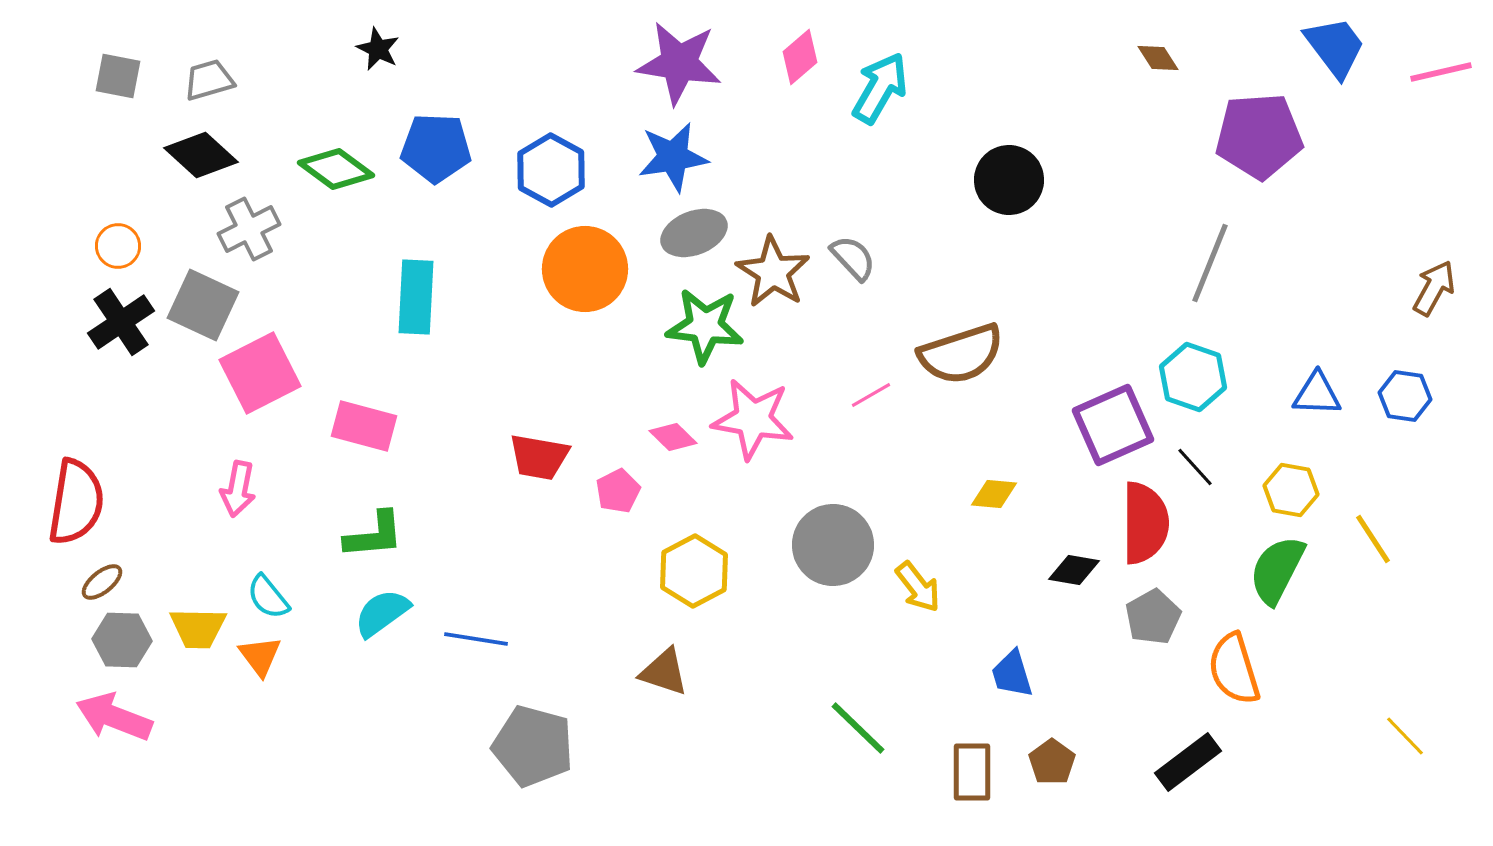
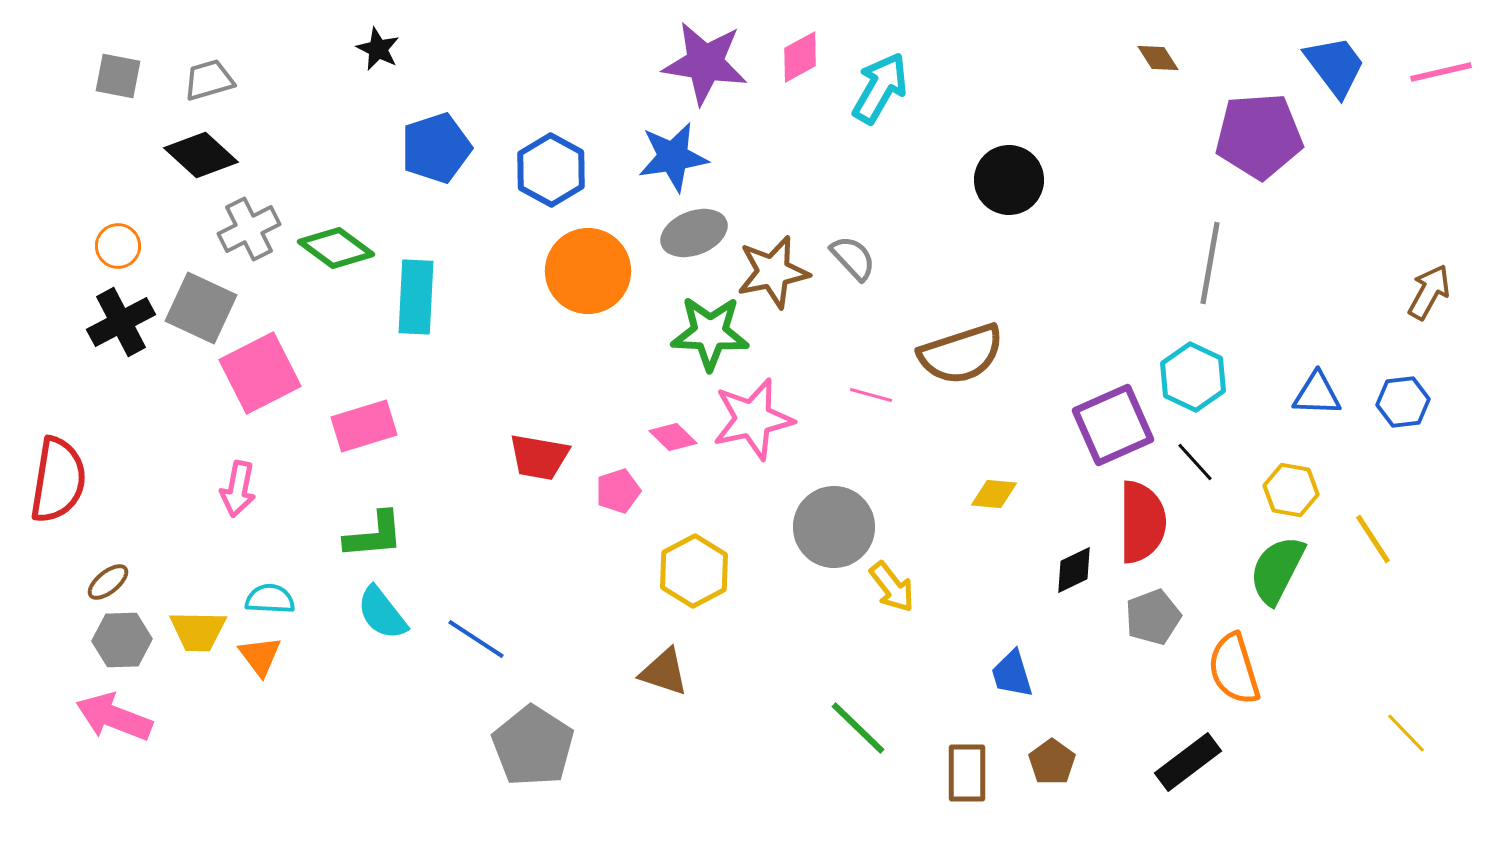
blue trapezoid at (1335, 47): moved 19 px down
pink diamond at (800, 57): rotated 12 degrees clockwise
purple star at (679, 63): moved 26 px right
blue pentagon at (436, 148): rotated 20 degrees counterclockwise
green diamond at (336, 169): moved 79 px down
gray line at (1210, 263): rotated 12 degrees counterclockwise
orange circle at (585, 269): moved 3 px right, 2 px down
brown star at (773, 272): rotated 28 degrees clockwise
brown arrow at (1434, 288): moved 5 px left, 4 px down
gray square at (203, 305): moved 2 px left, 3 px down
black cross at (121, 322): rotated 6 degrees clockwise
green star at (705, 326): moved 5 px right, 7 px down; rotated 4 degrees counterclockwise
cyan hexagon at (1193, 377): rotated 6 degrees clockwise
pink line at (871, 395): rotated 45 degrees clockwise
blue hexagon at (1405, 396): moved 2 px left, 6 px down; rotated 15 degrees counterclockwise
pink star at (753, 419): rotated 22 degrees counterclockwise
pink rectangle at (364, 426): rotated 32 degrees counterclockwise
black line at (1195, 467): moved 5 px up
pink pentagon at (618, 491): rotated 9 degrees clockwise
red semicircle at (76, 502): moved 18 px left, 22 px up
red semicircle at (1145, 523): moved 3 px left, 1 px up
gray circle at (833, 545): moved 1 px right, 18 px up
black diamond at (1074, 570): rotated 36 degrees counterclockwise
brown ellipse at (102, 582): moved 6 px right
yellow arrow at (918, 587): moved 26 px left
cyan semicircle at (268, 597): moved 2 px right, 2 px down; rotated 132 degrees clockwise
cyan semicircle at (382, 613): rotated 92 degrees counterclockwise
gray pentagon at (1153, 617): rotated 8 degrees clockwise
yellow trapezoid at (198, 628): moved 3 px down
blue line at (476, 639): rotated 24 degrees clockwise
gray hexagon at (122, 640): rotated 4 degrees counterclockwise
yellow line at (1405, 736): moved 1 px right, 3 px up
gray pentagon at (533, 746): rotated 18 degrees clockwise
brown rectangle at (972, 772): moved 5 px left, 1 px down
